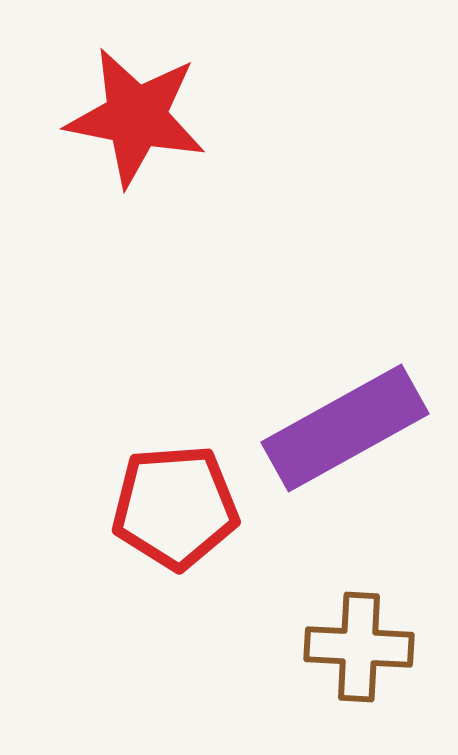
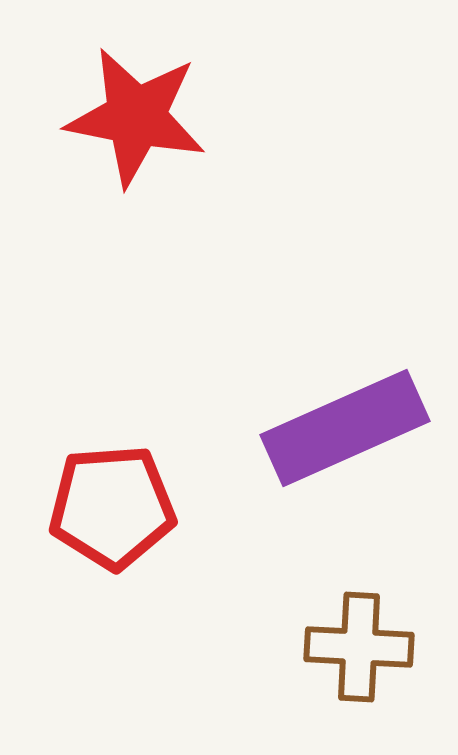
purple rectangle: rotated 5 degrees clockwise
red pentagon: moved 63 px left
